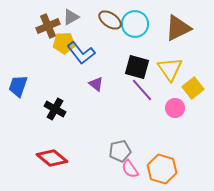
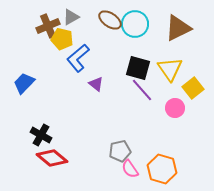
yellow pentagon: moved 2 px left, 4 px up; rotated 15 degrees clockwise
blue L-shape: moved 3 px left, 5 px down; rotated 88 degrees clockwise
black square: moved 1 px right, 1 px down
blue trapezoid: moved 6 px right, 3 px up; rotated 25 degrees clockwise
black cross: moved 14 px left, 26 px down
